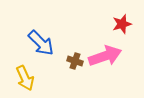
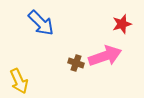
blue arrow: moved 20 px up
brown cross: moved 1 px right, 2 px down
yellow arrow: moved 6 px left, 3 px down
